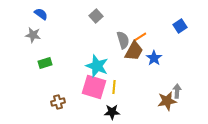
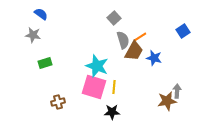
gray square: moved 18 px right, 2 px down
blue square: moved 3 px right, 5 px down
blue star: rotated 21 degrees counterclockwise
